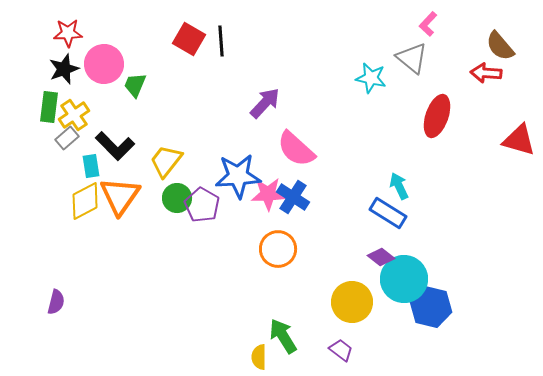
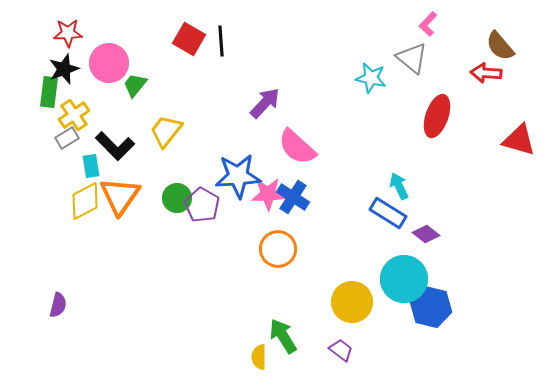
pink circle: moved 5 px right, 1 px up
green trapezoid: rotated 16 degrees clockwise
green rectangle: moved 15 px up
gray rectangle: rotated 10 degrees clockwise
pink semicircle: moved 1 px right, 2 px up
yellow trapezoid: moved 30 px up
purple diamond: moved 45 px right, 23 px up
purple semicircle: moved 2 px right, 3 px down
